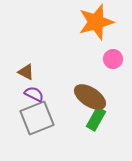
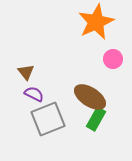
orange star: rotated 9 degrees counterclockwise
brown triangle: rotated 24 degrees clockwise
gray square: moved 11 px right, 1 px down
